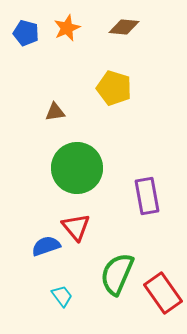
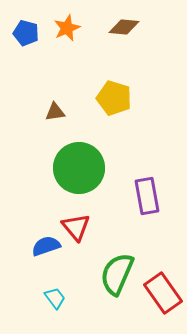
yellow pentagon: moved 10 px down
green circle: moved 2 px right
cyan trapezoid: moved 7 px left, 2 px down
